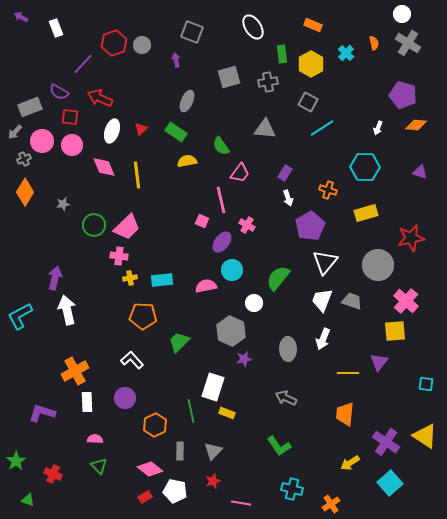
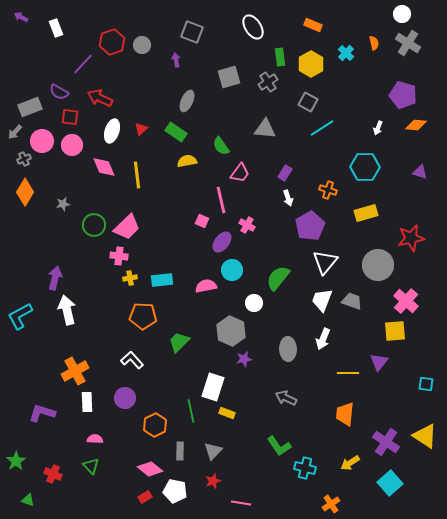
red hexagon at (114, 43): moved 2 px left, 1 px up
green rectangle at (282, 54): moved 2 px left, 3 px down
gray cross at (268, 82): rotated 24 degrees counterclockwise
green triangle at (99, 466): moved 8 px left
cyan cross at (292, 489): moved 13 px right, 21 px up
